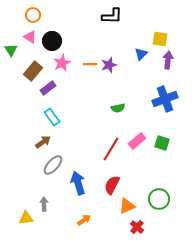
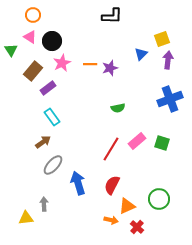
yellow square: moved 2 px right; rotated 28 degrees counterclockwise
purple star: moved 1 px right, 3 px down
blue cross: moved 5 px right
orange arrow: moved 27 px right; rotated 48 degrees clockwise
